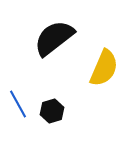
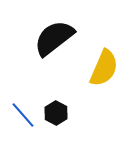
blue line: moved 5 px right, 11 px down; rotated 12 degrees counterclockwise
black hexagon: moved 4 px right, 2 px down; rotated 15 degrees counterclockwise
